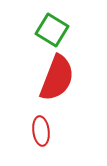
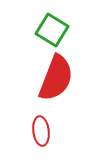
red semicircle: moved 1 px left
